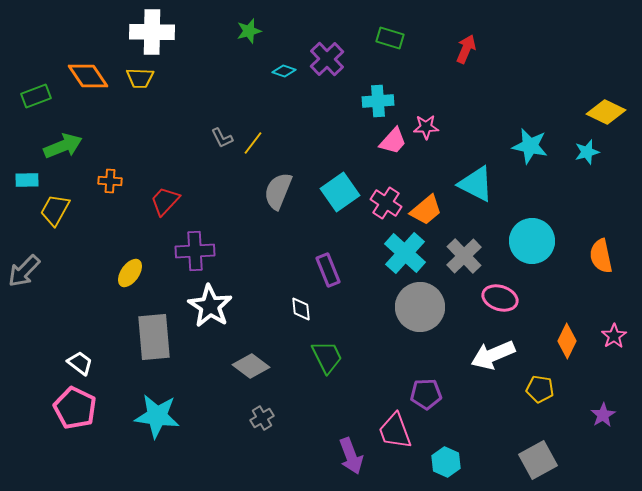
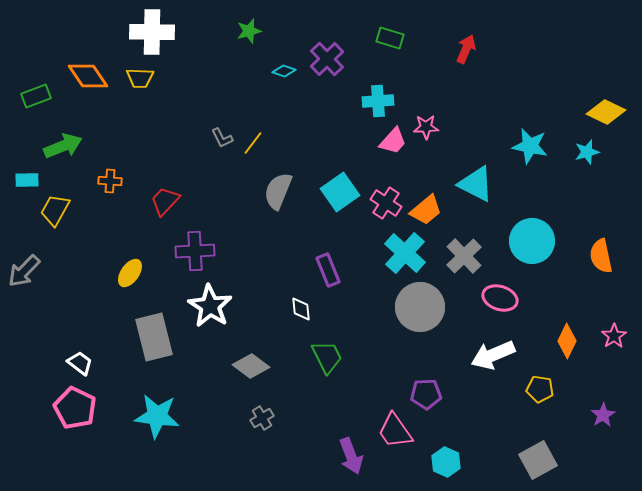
gray rectangle at (154, 337): rotated 9 degrees counterclockwise
pink trapezoid at (395, 431): rotated 15 degrees counterclockwise
